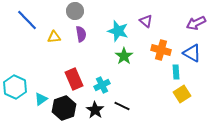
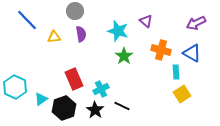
cyan cross: moved 1 px left, 4 px down
